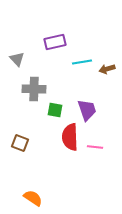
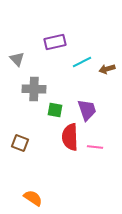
cyan line: rotated 18 degrees counterclockwise
